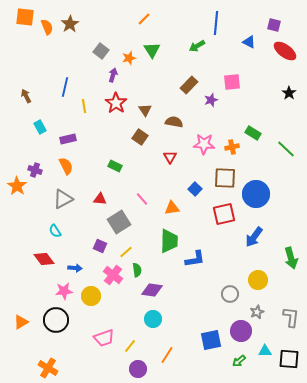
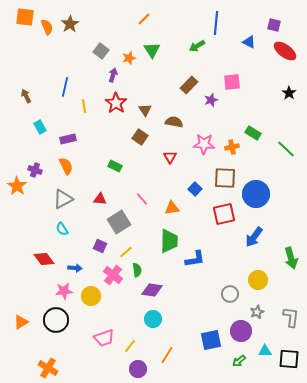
cyan semicircle at (55, 231): moved 7 px right, 2 px up
